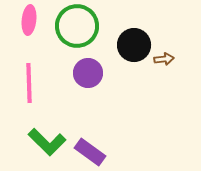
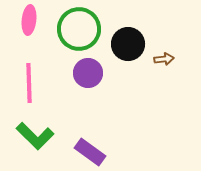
green circle: moved 2 px right, 3 px down
black circle: moved 6 px left, 1 px up
green L-shape: moved 12 px left, 6 px up
